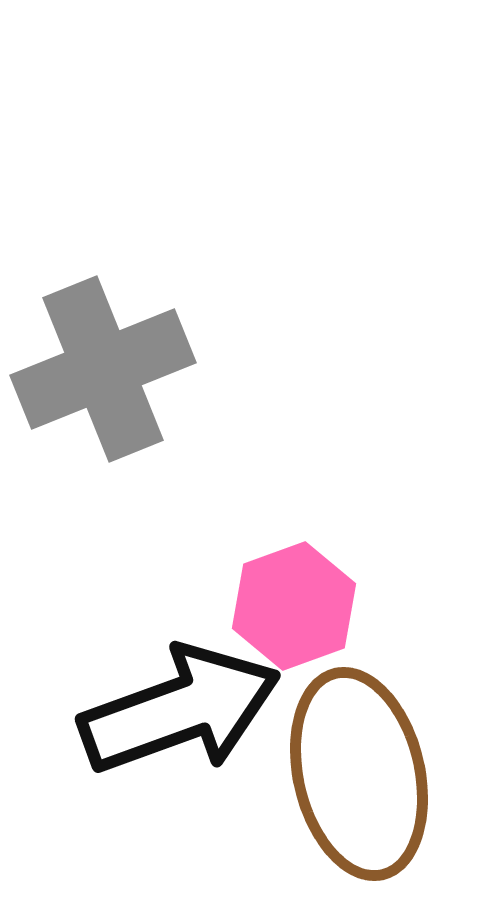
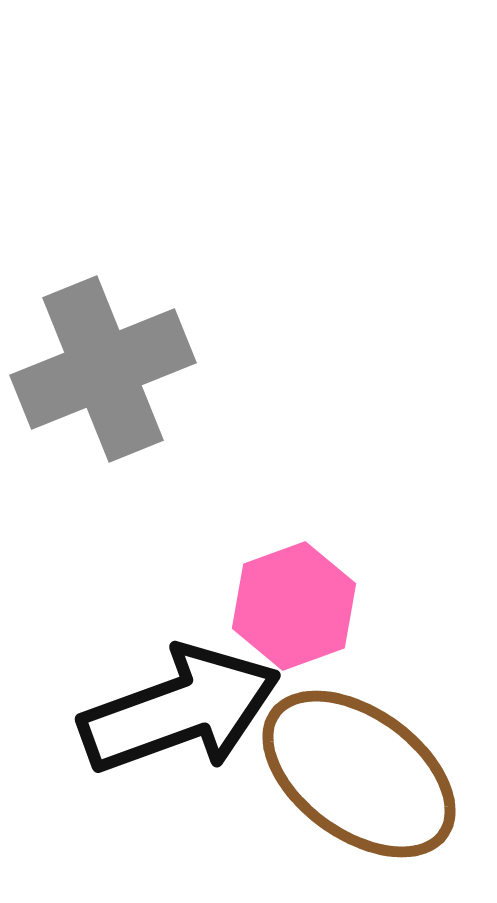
brown ellipse: rotated 41 degrees counterclockwise
